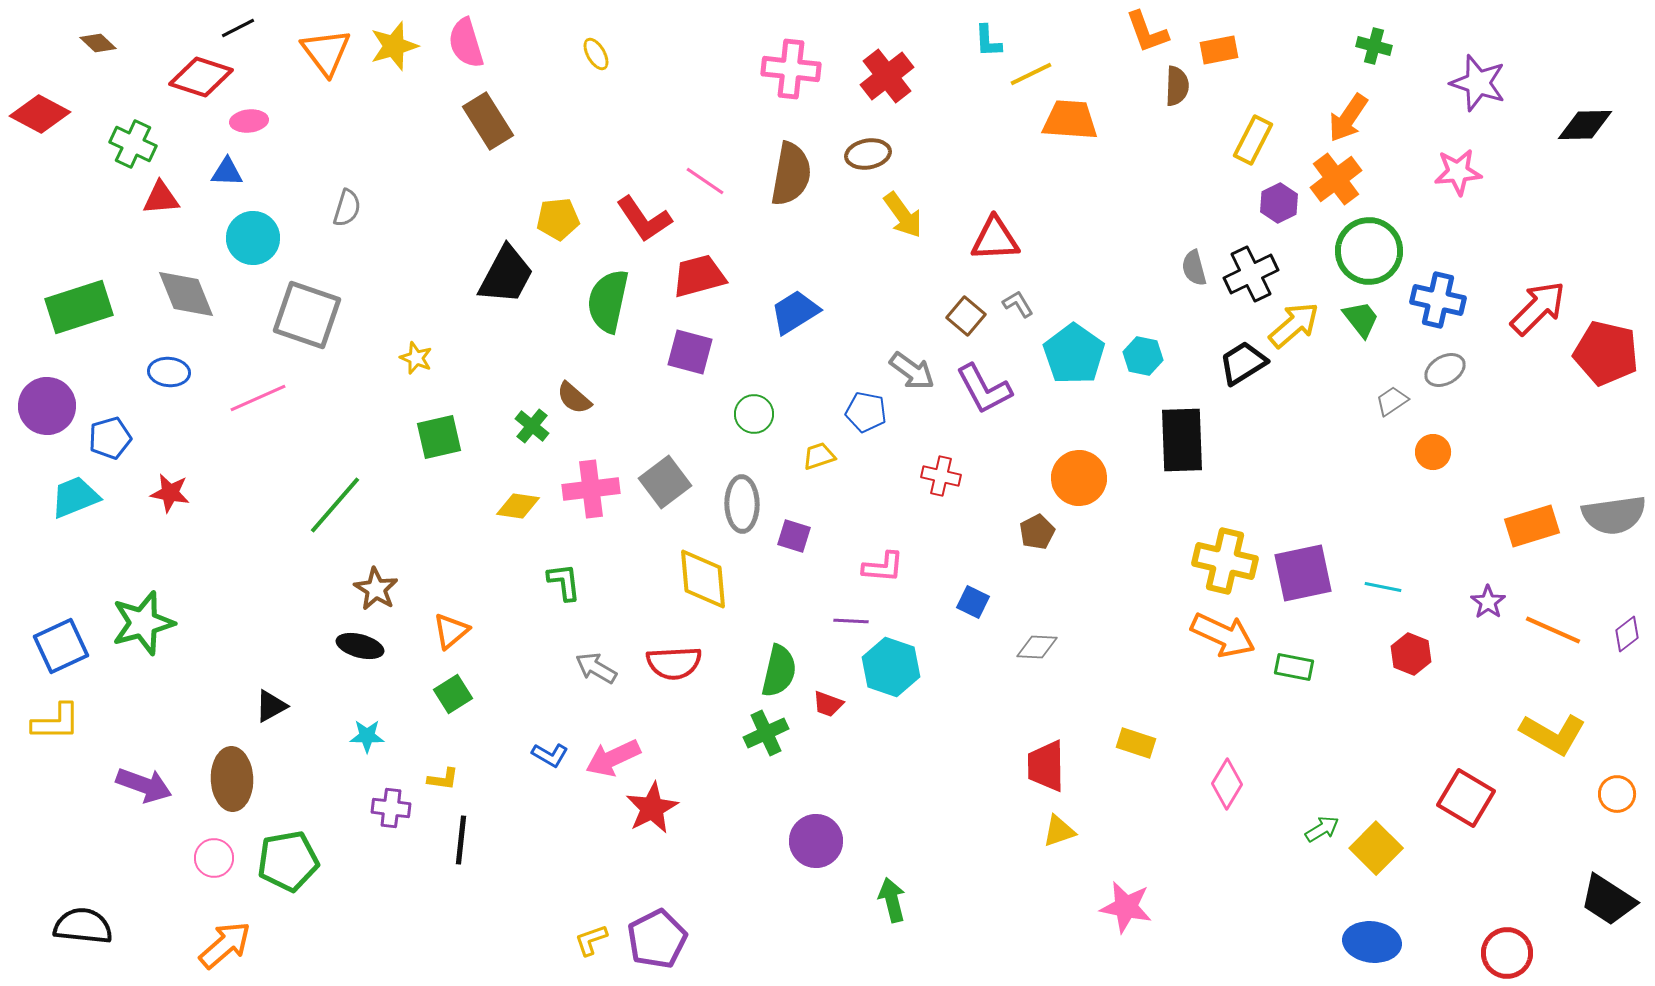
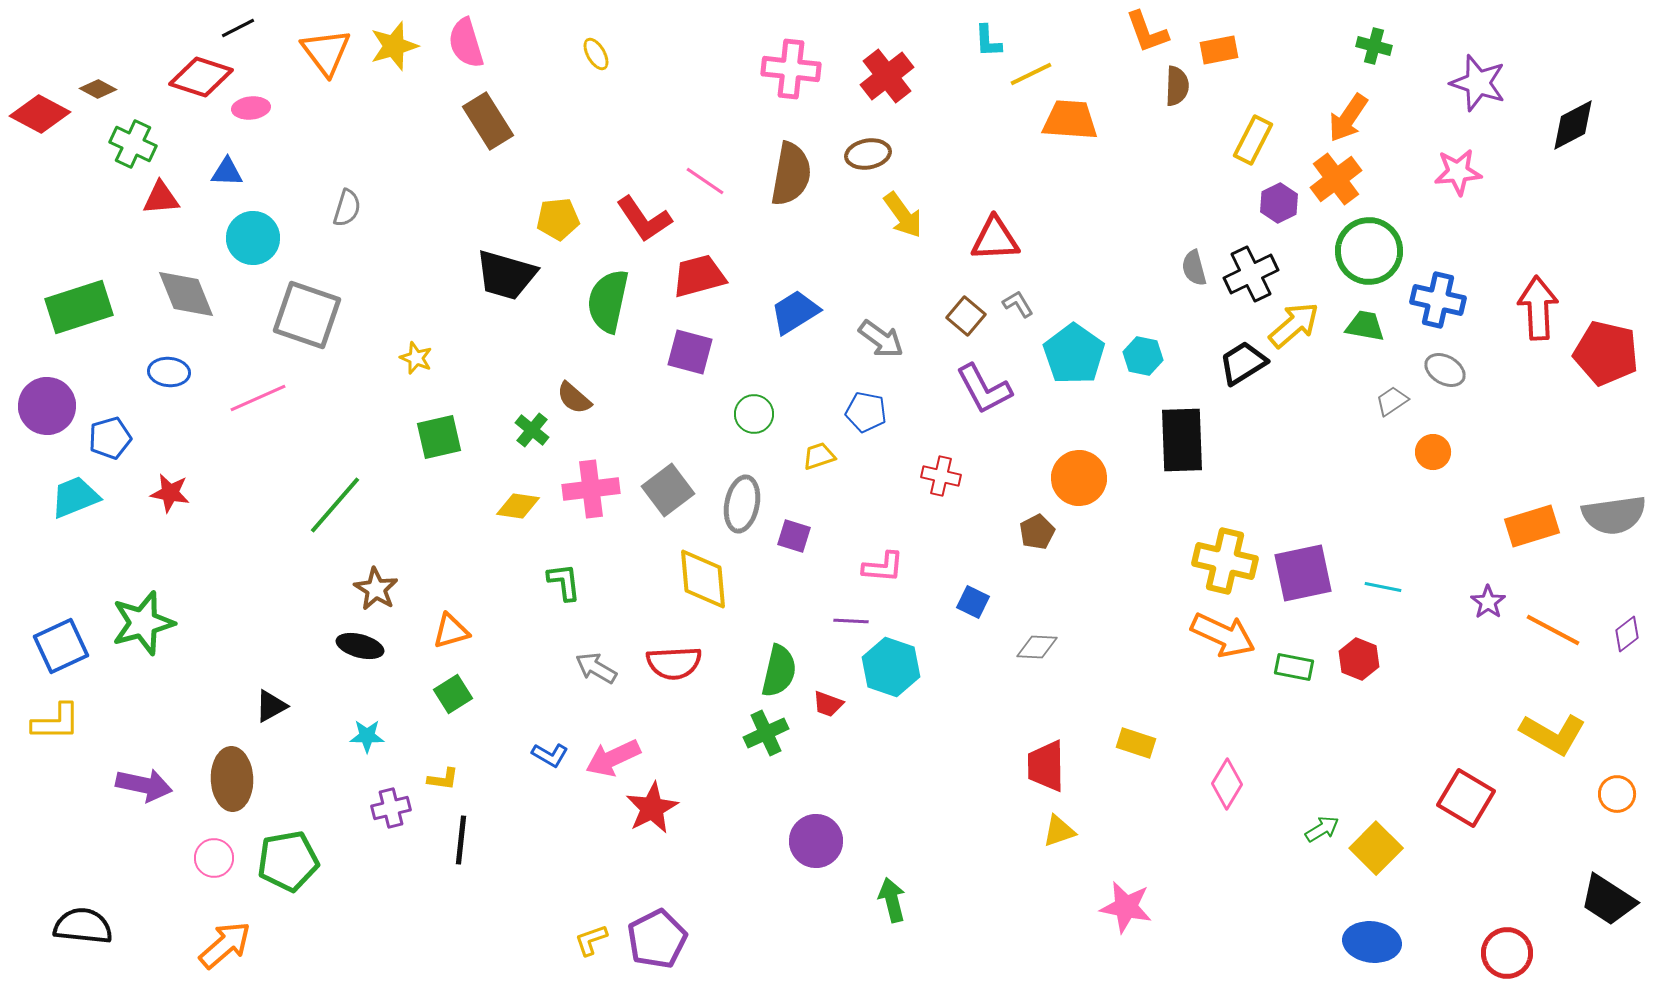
brown diamond at (98, 43): moved 46 px down; rotated 15 degrees counterclockwise
pink ellipse at (249, 121): moved 2 px right, 13 px up
black diamond at (1585, 125): moved 12 px left; rotated 26 degrees counterclockwise
black trapezoid at (506, 275): rotated 78 degrees clockwise
red arrow at (1538, 308): rotated 48 degrees counterclockwise
green trapezoid at (1361, 319): moved 4 px right, 7 px down; rotated 42 degrees counterclockwise
gray ellipse at (1445, 370): rotated 60 degrees clockwise
gray arrow at (912, 371): moved 31 px left, 32 px up
green cross at (532, 426): moved 4 px down
gray square at (665, 482): moved 3 px right, 8 px down
gray ellipse at (742, 504): rotated 12 degrees clockwise
orange line at (1553, 630): rotated 4 degrees clockwise
orange triangle at (451, 631): rotated 24 degrees clockwise
red hexagon at (1411, 654): moved 52 px left, 5 px down
purple arrow at (144, 785): rotated 8 degrees counterclockwise
purple cross at (391, 808): rotated 21 degrees counterclockwise
